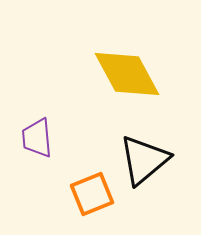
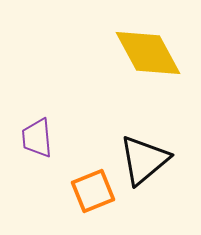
yellow diamond: moved 21 px right, 21 px up
orange square: moved 1 px right, 3 px up
